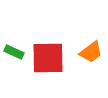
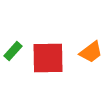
green rectangle: moved 1 px left, 1 px up; rotated 72 degrees counterclockwise
